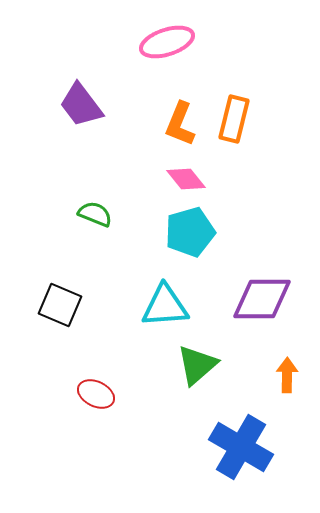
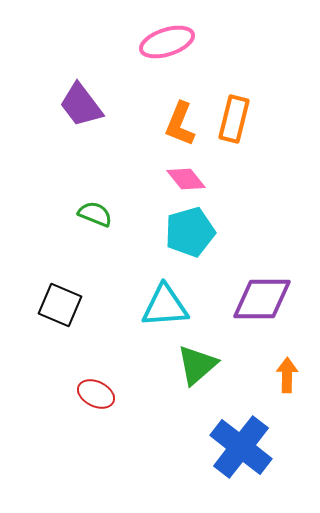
blue cross: rotated 8 degrees clockwise
